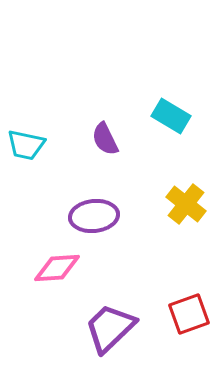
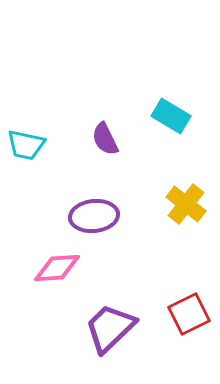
red square: rotated 6 degrees counterclockwise
